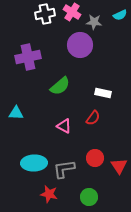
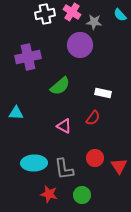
cyan semicircle: rotated 72 degrees clockwise
gray L-shape: rotated 90 degrees counterclockwise
green circle: moved 7 px left, 2 px up
